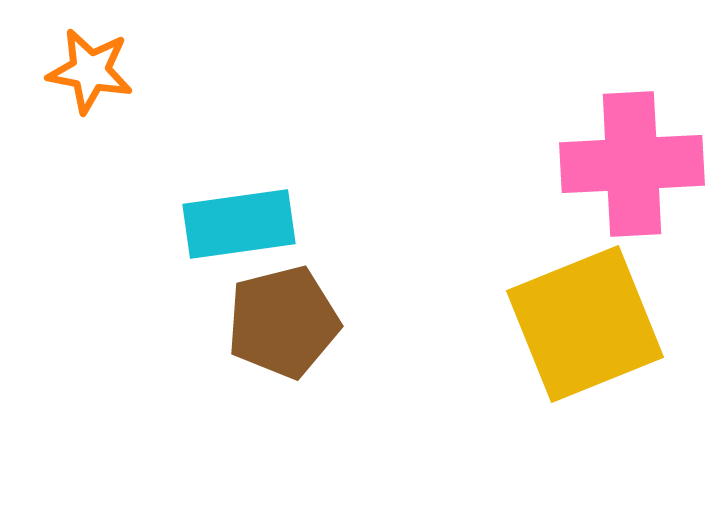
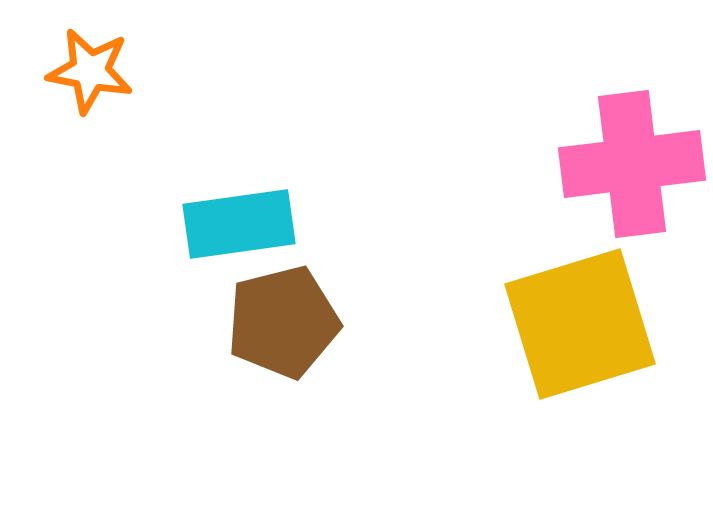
pink cross: rotated 4 degrees counterclockwise
yellow square: moved 5 px left; rotated 5 degrees clockwise
